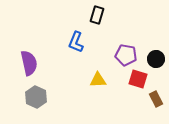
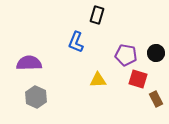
black circle: moved 6 px up
purple semicircle: rotated 80 degrees counterclockwise
